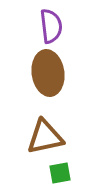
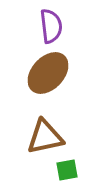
brown ellipse: rotated 51 degrees clockwise
green square: moved 7 px right, 3 px up
